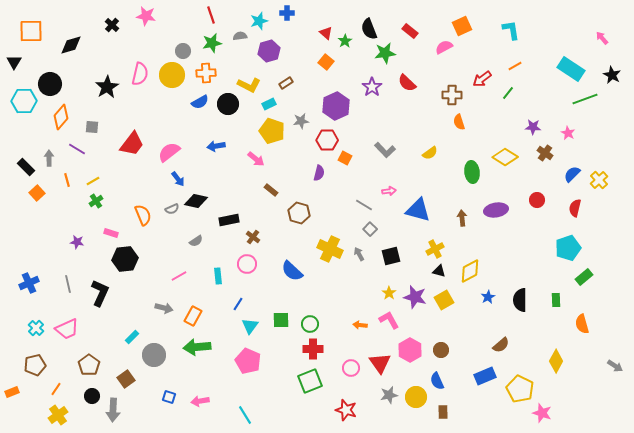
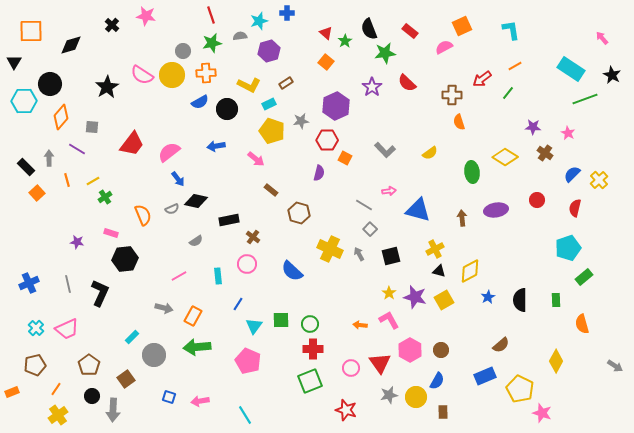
pink semicircle at (140, 74): moved 2 px right, 1 px down; rotated 110 degrees clockwise
black circle at (228, 104): moved 1 px left, 5 px down
green cross at (96, 201): moved 9 px right, 4 px up
cyan triangle at (250, 326): moved 4 px right
blue semicircle at (437, 381): rotated 126 degrees counterclockwise
